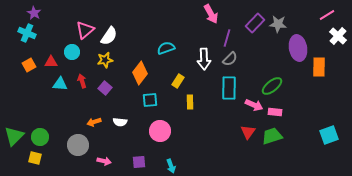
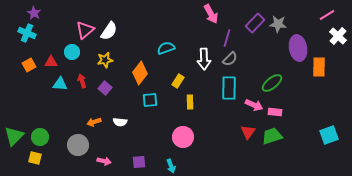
white semicircle at (109, 36): moved 5 px up
green ellipse at (272, 86): moved 3 px up
pink circle at (160, 131): moved 23 px right, 6 px down
